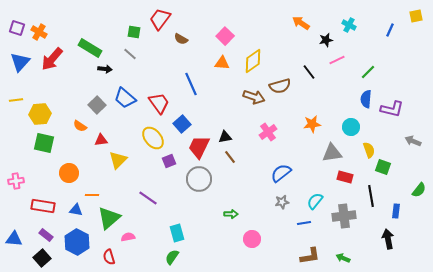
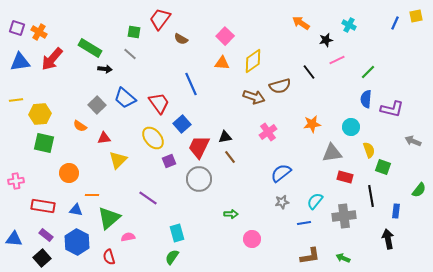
blue line at (390, 30): moved 5 px right, 7 px up
blue triangle at (20, 62): rotated 40 degrees clockwise
red triangle at (101, 140): moved 3 px right, 2 px up
